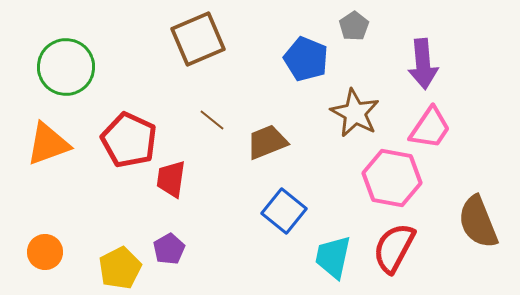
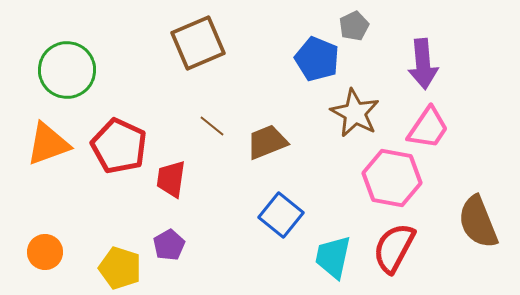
gray pentagon: rotated 8 degrees clockwise
brown square: moved 4 px down
blue pentagon: moved 11 px right
green circle: moved 1 px right, 3 px down
brown line: moved 6 px down
pink trapezoid: moved 2 px left
red pentagon: moved 10 px left, 6 px down
blue square: moved 3 px left, 4 px down
purple pentagon: moved 4 px up
yellow pentagon: rotated 27 degrees counterclockwise
